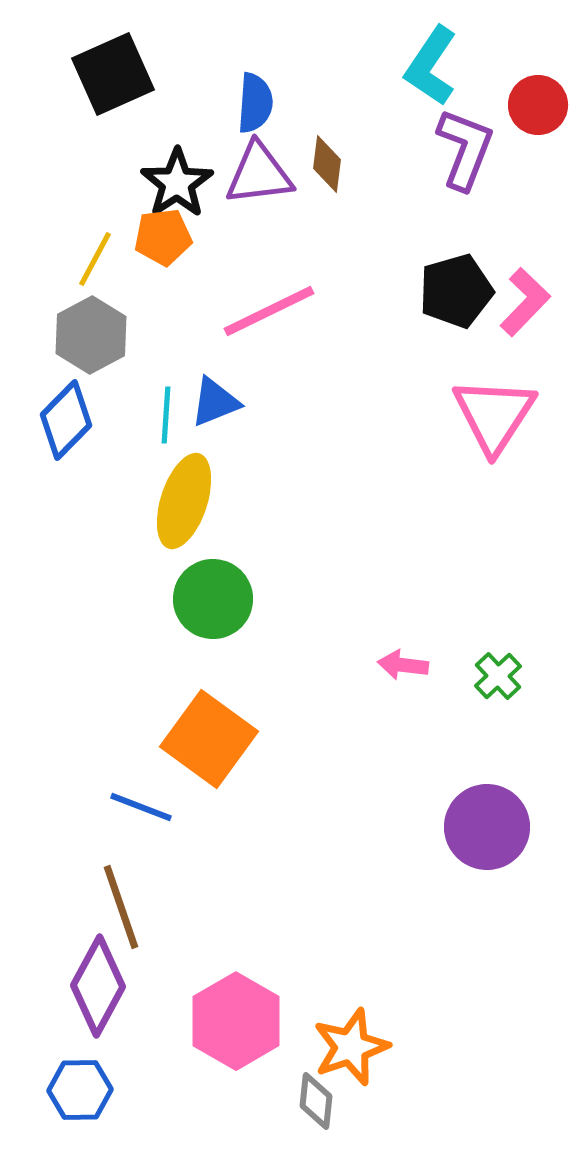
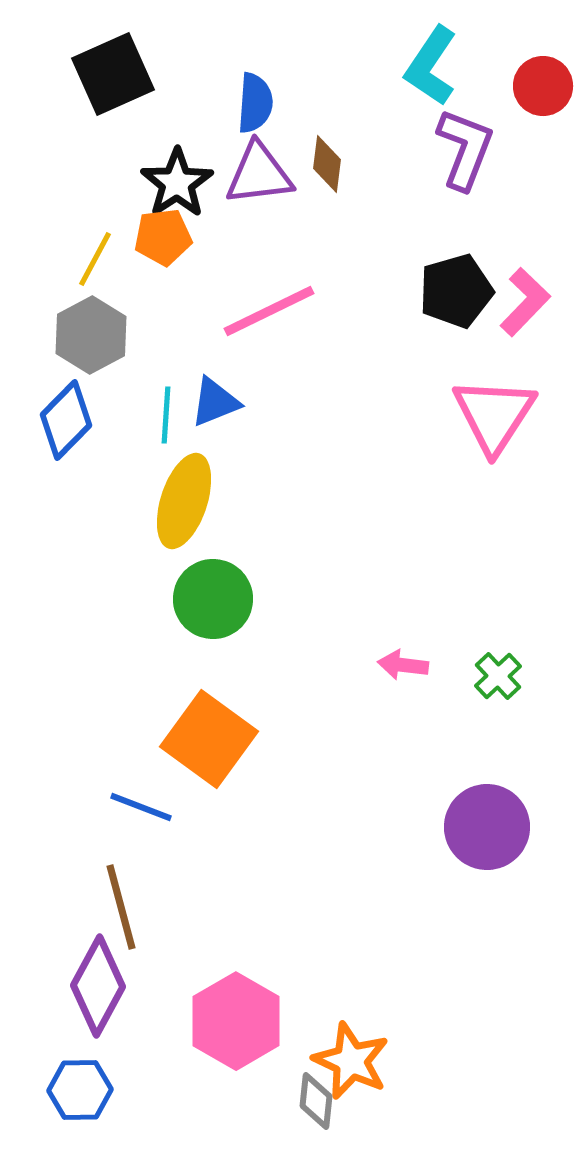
red circle: moved 5 px right, 19 px up
brown line: rotated 4 degrees clockwise
orange star: moved 14 px down; rotated 28 degrees counterclockwise
